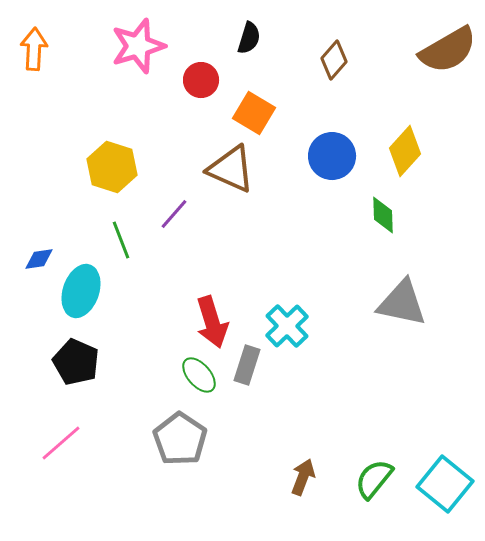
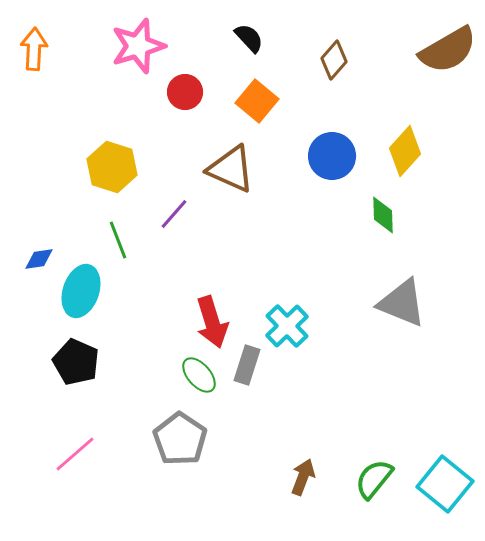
black semicircle: rotated 60 degrees counterclockwise
red circle: moved 16 px left, 12 px down
orange square: moved 3 px right, 12 px up; rotated 9 degrees clockwise
green line: moved 3 px left
gray triangle: rotated 10 degrees clockwise
pink line: moved 14 px right, 11 px down
